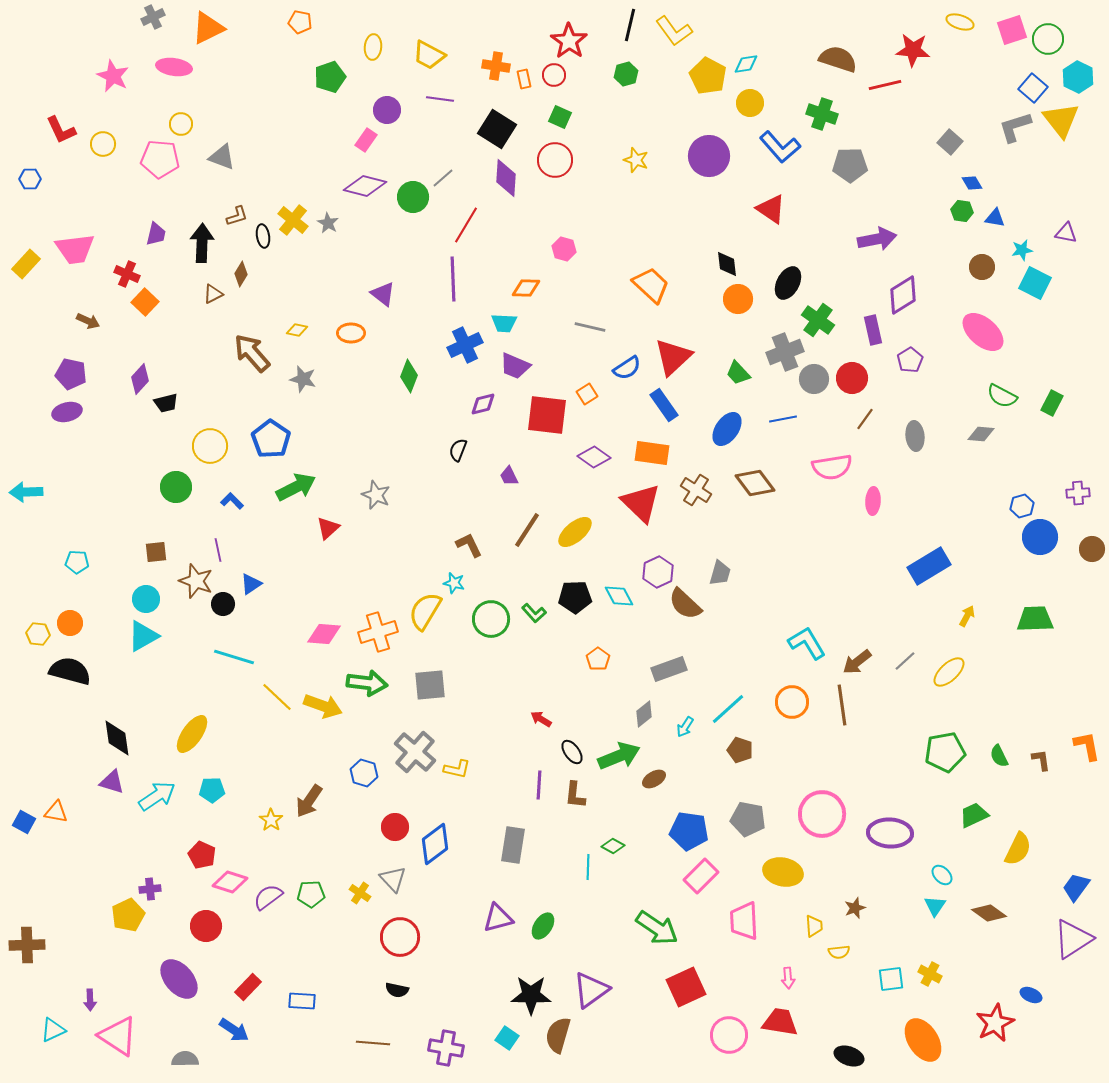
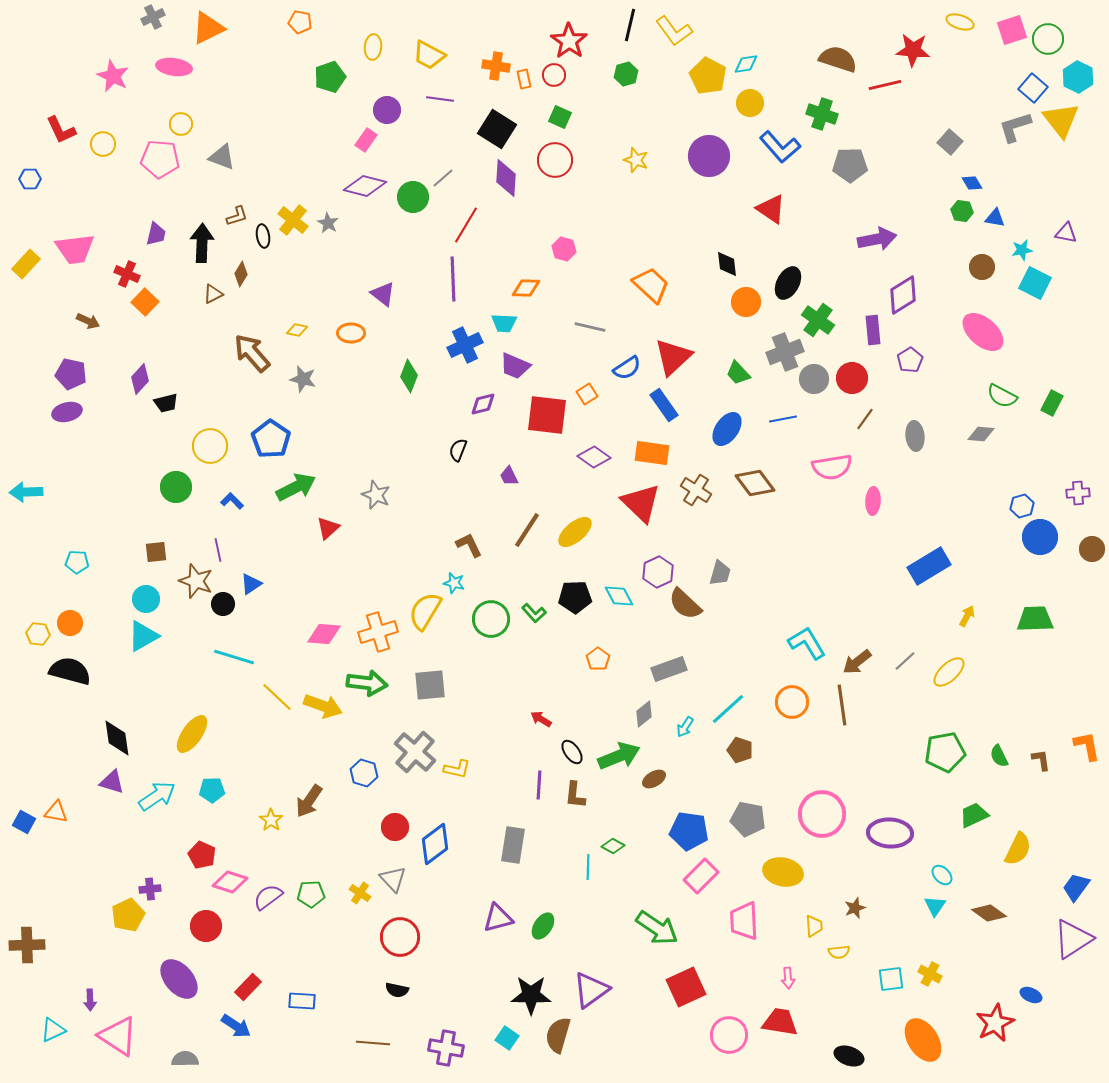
orange circle at (738, 299): moved 8 px right, 3 px down
purple rectangle at (873, 330): rotated 8 degrees clockwise
blue arrow at (234, 1030): moved 2 px right, 4 px up
